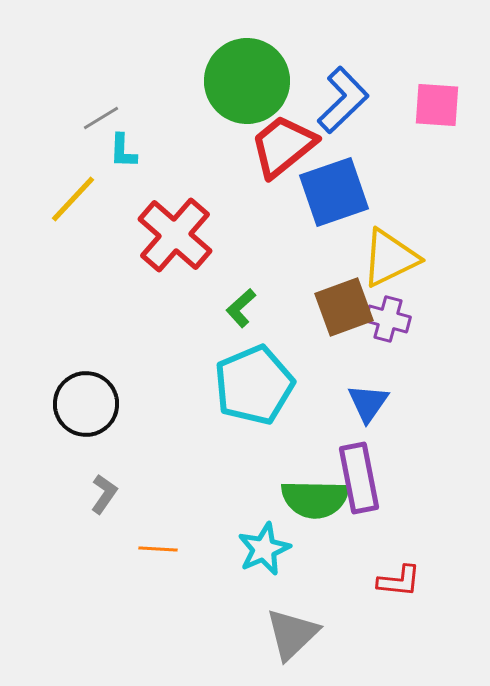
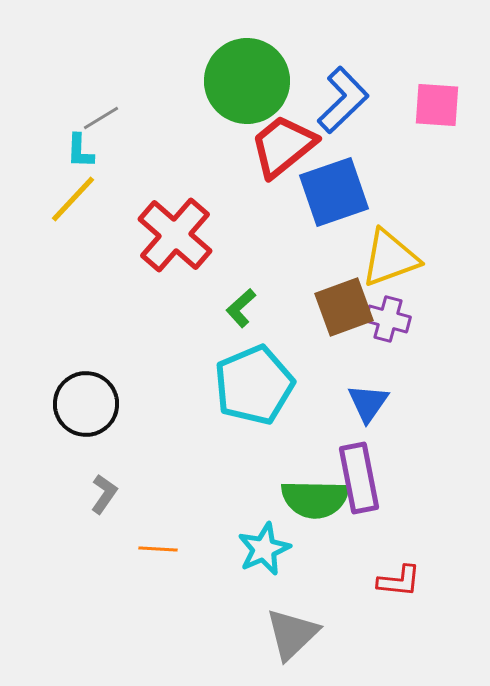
cyan L-shape: moved 43 px left
yellow triangle: rotated 6 degrees clockwise
